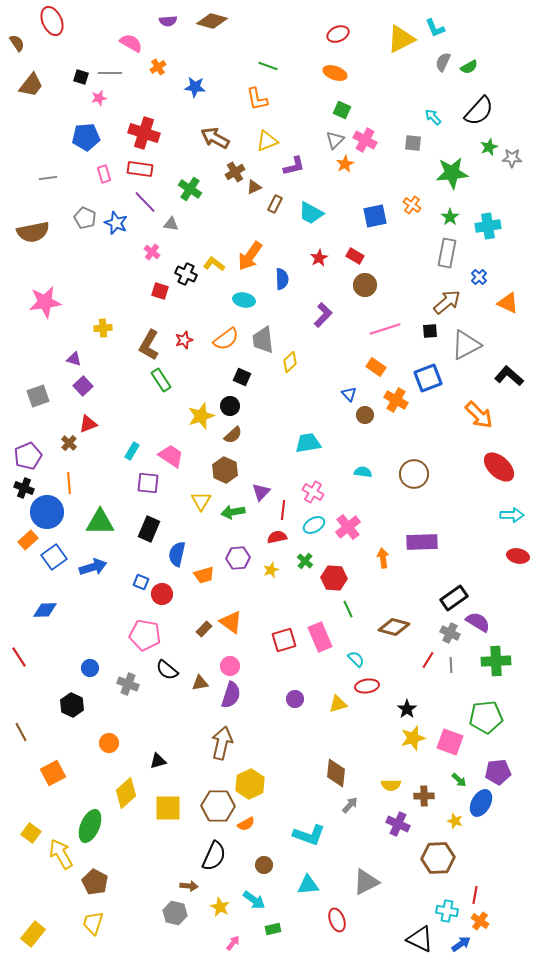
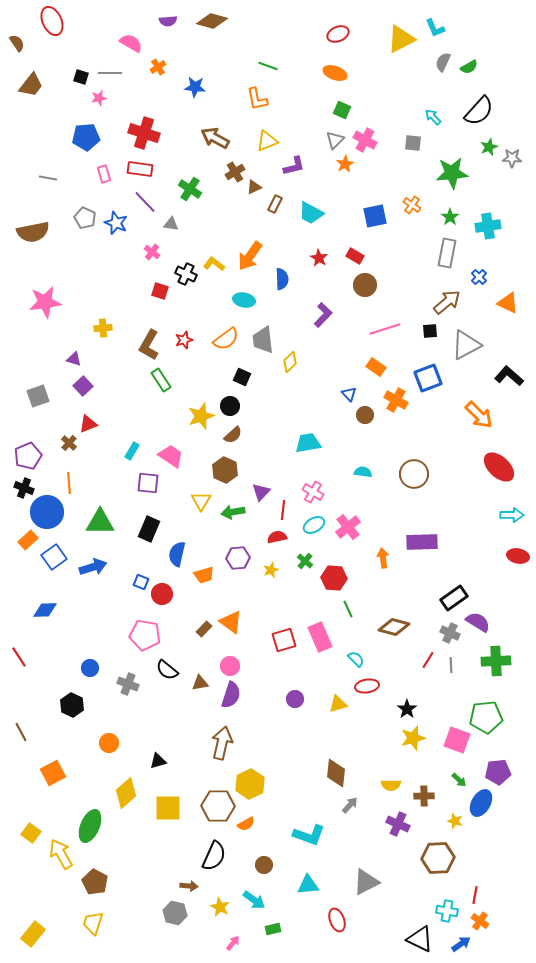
gray line at (48, 178): rotated 18 degrees clockwise
red star at (319, 258): rotated 12 degrees counterclockwise
pink square at (450, 742): moved 7 px right, 2 px up
